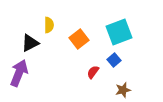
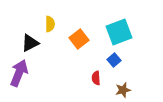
yellow semicircle: moved 1 px right, 1 px up
red semicircle: moved 3 px right, 6 px down; rotated 40 degrees counterclockwise
